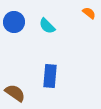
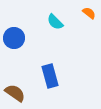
blue circle: moved 16 px down
cyan semicircle: moved 8 px right, 4 px up
blue rectangle: rotated 20 degrees counterclockwise
